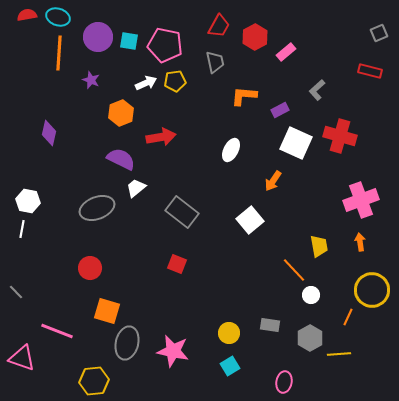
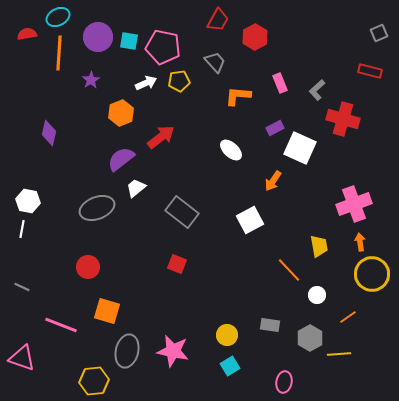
red semicircle at (27, 15): moved 19 px down
cyan ellipse at (58, 17): rotated 45 degrees counterclockwise
red trapezoid at (219, 26): moved 1 px left, 6 px up
pink pentagon at (165, 45): moved 2 px left, 2 px down
pink rectangle at (286, 52): moved 6 px left, 31 px down; rotated 72 degrees counterclockwise
gray trapezoid at (215, 62): rotated 30 degrees counterclockwise
purple star at (91, 80): rotated 18 degrees clockwise
yellow pentagon at (175, 81): moved 4 px right
orange L-shape at (244, 96): moved 6 px left
purple rectangle at (280, 110): moved 5 px left, 18 px down
red cross at (340, 136): moved 3 px right, 17 px up
red arrow at (161, 137): rotated 28 degrees counterclockwise
white square at (296, 143): moved 4 px right, 5 px down
white ellipse at (231, 150): rotated 75 degrees counterclockwise
purple semicircle at (121, 159): rotated 64 degrees counterclockwise
pink cross at (361, 200): moved 7 px left, 4 px down
white square at (250, 220): rotated 12 degrees clockwise
red circle at (90, 268): moved 2 px left, 1 px up
orange line at (294, 270): moved 5 px left
yellow circle at (372, 290): moved 16 px up
gray line at (16, 292): moved 6 px right, 5 px up; rotated 21 degrees counterclockwise
white circle at (311, 295): moved 6 px right
orange line at (348, 317): rotated 30 degrees clockwise
pink line at (57, 331): moved 4 px right, 6 px up
yellow circle at (229, 333): moved 2 px left, 2 px down
gray ellipse at (127, 343): moved 8 px down
